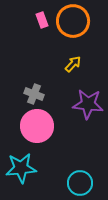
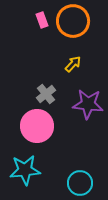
gray cross: moved 12 px right; rotated 30 degrees clockwise
cyan star: moved 4 px right, 2 px down
